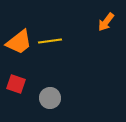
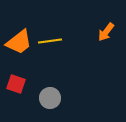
orange arrow: moved 10 px down
